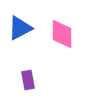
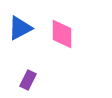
purple rectangle: rotated 36 degrees clockwise
